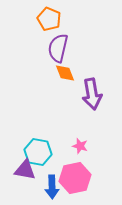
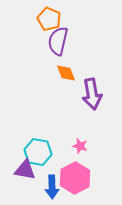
purple semicircle: moved 7 px up
orange diamond: moved 1 px right
pink hexagon: rotated 16 degrees counterclockwise
